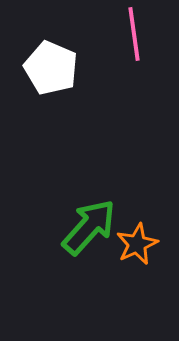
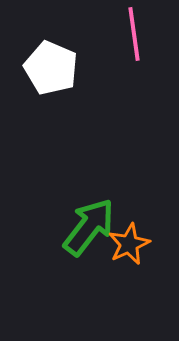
green arrow: rotated 4 degrees counterclockwise
orange star: moved 8 px left
